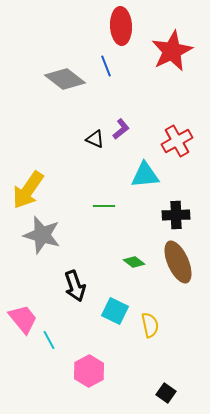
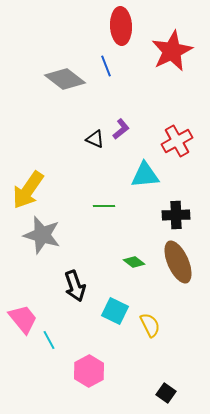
yellow semicircle: rotated 15 degrees counterclockwise
